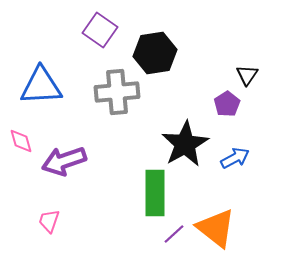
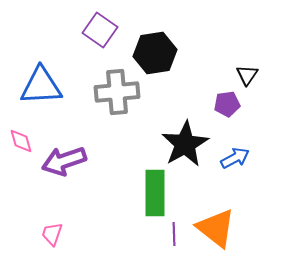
purple pentagon: rotated 25 degrees clockwise
pink trapezoid: moved 3 px right, 13 px down
purple line: rotated 50 degrees counterclockwise
